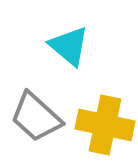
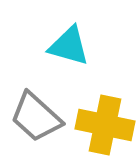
cyan triangle: rotated 24 degrees counterclockwise
